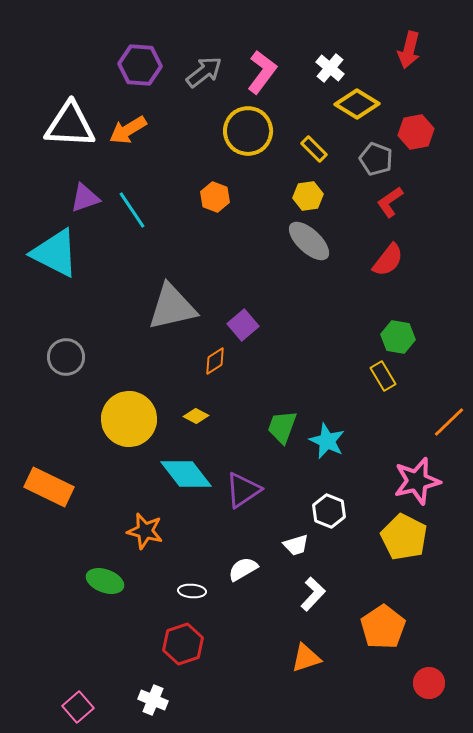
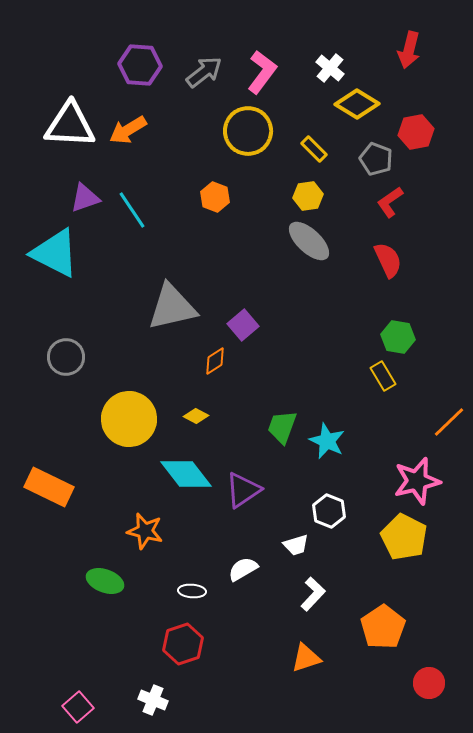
red semicircle at (388, 260): rotated 63 degrees counterclockwise
